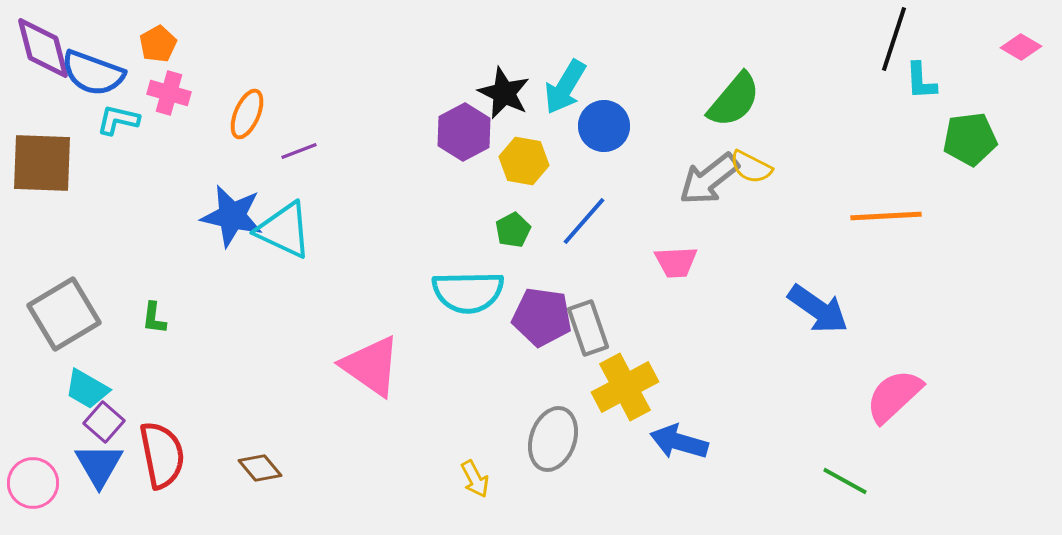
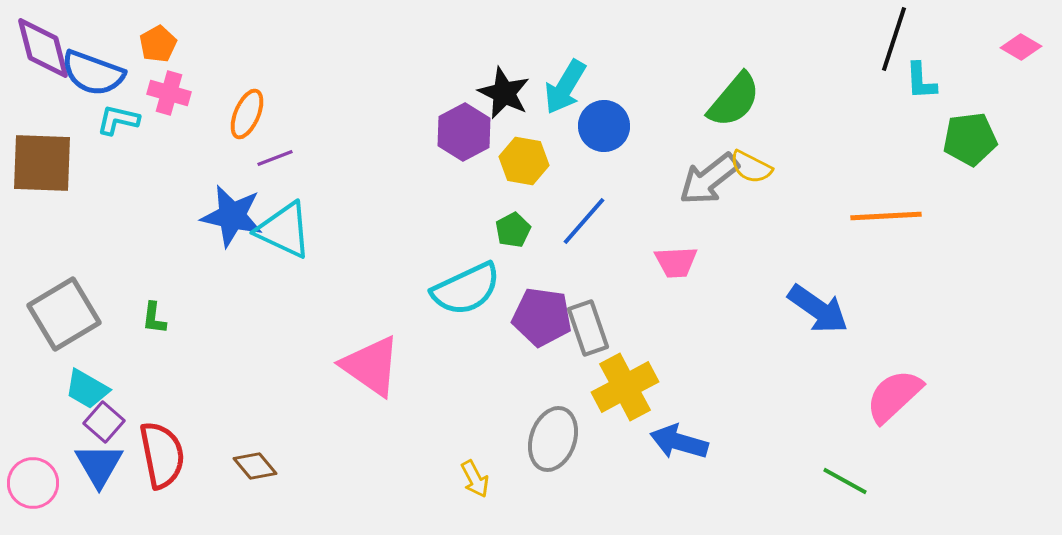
purple line at (299, 151): moved 24 px left, 7 px down
cyan semicircle at (468, 292): moved 2 px left, 3 px up; rotated 24 degrees counterclockwise
brown diamond at (260, 468): moved 5 px left, 2 px up
